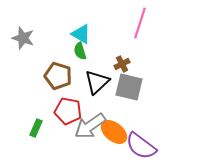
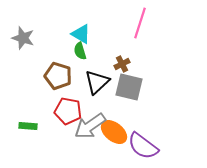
green rectangle: moved 8 px left, 2 px up; rotated 72 degrees clockwise
purple semicircle: moved 2 px right
